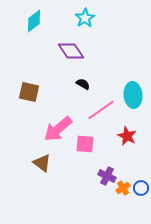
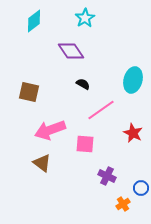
cyan ellipse: moved 15 px up; rotated 20 degrees clockwise
pink arrow: moved 8 px left, 1 px down; rotated 20 degrees clockwise
red star: moved 6 px right, 3 px up
orange cross: moved 16 px down
